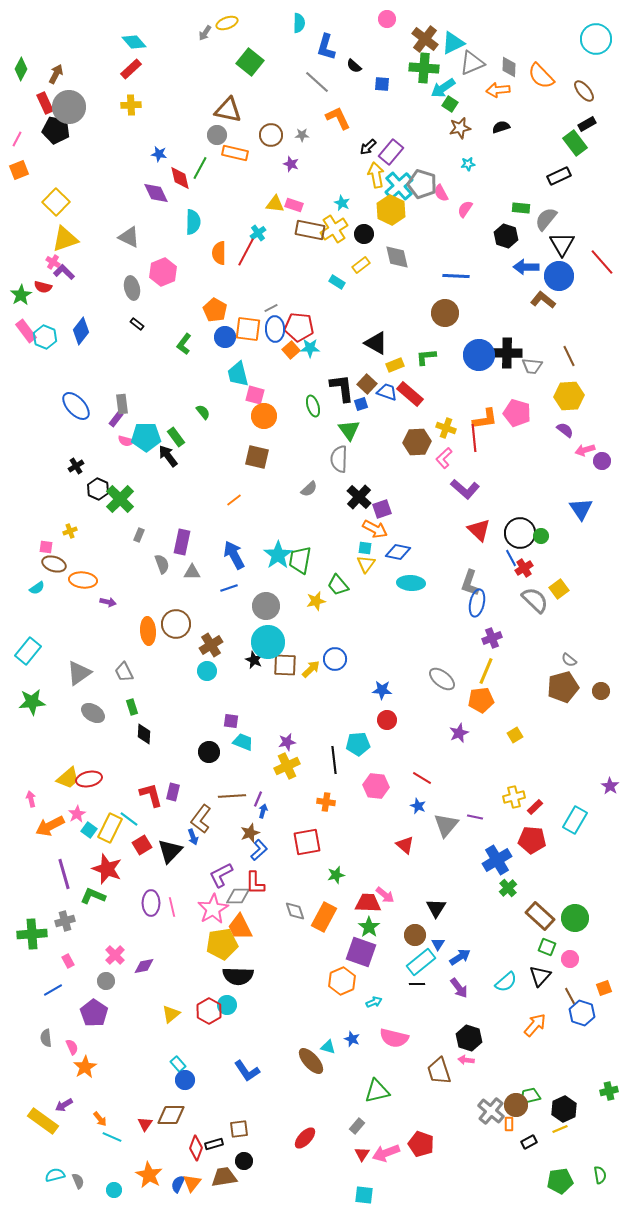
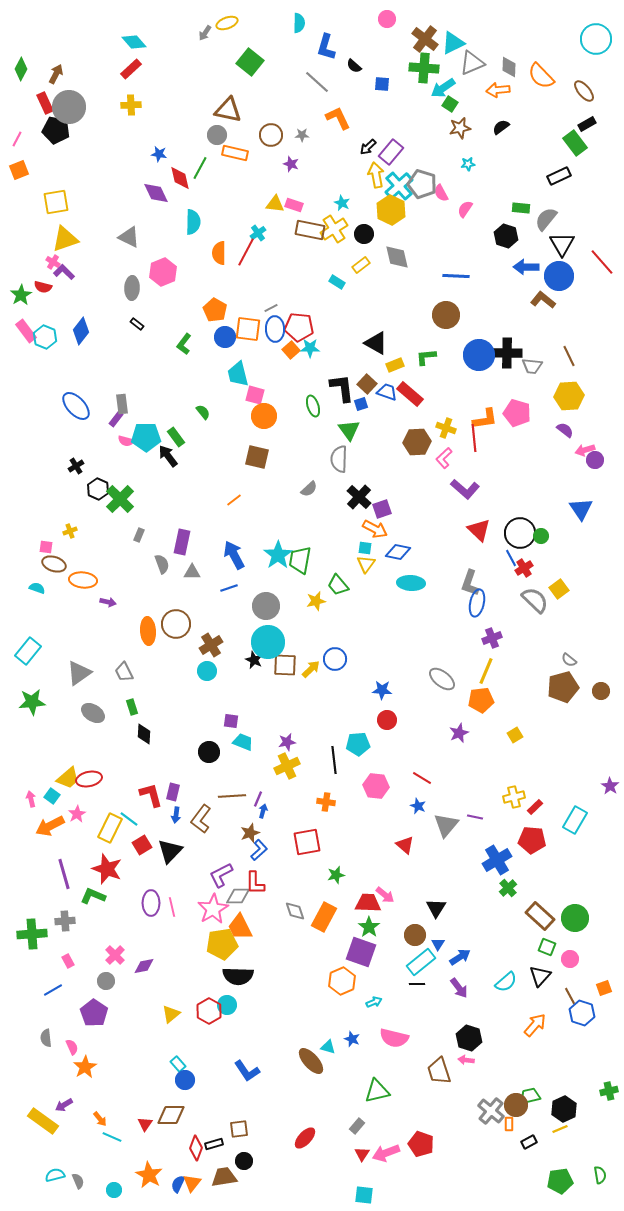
black semicircle at (501, 127): rotated 18 degrees counterclockwise
yellow square at (56, 202): rotated 36 degrees clockwise
gray ellipse at (132, 288): rotated 15 degrees clockwise
brown circle at (445, 313): moved 1 px right, 2 px down
purple circle at (602, 461): moved 7 px left, 1 px up
cyan semicircle at (37, 588): rotated 126 degrees counterclockwise
cyan square at (89, 830): moved 37 px left, 34 px up
blue arrow at (193, 837): moved 17 px left, 22 px up; rotated 28 degrees clockwise
gray cross at (65, 921): rotated 12 degrees clockwise
